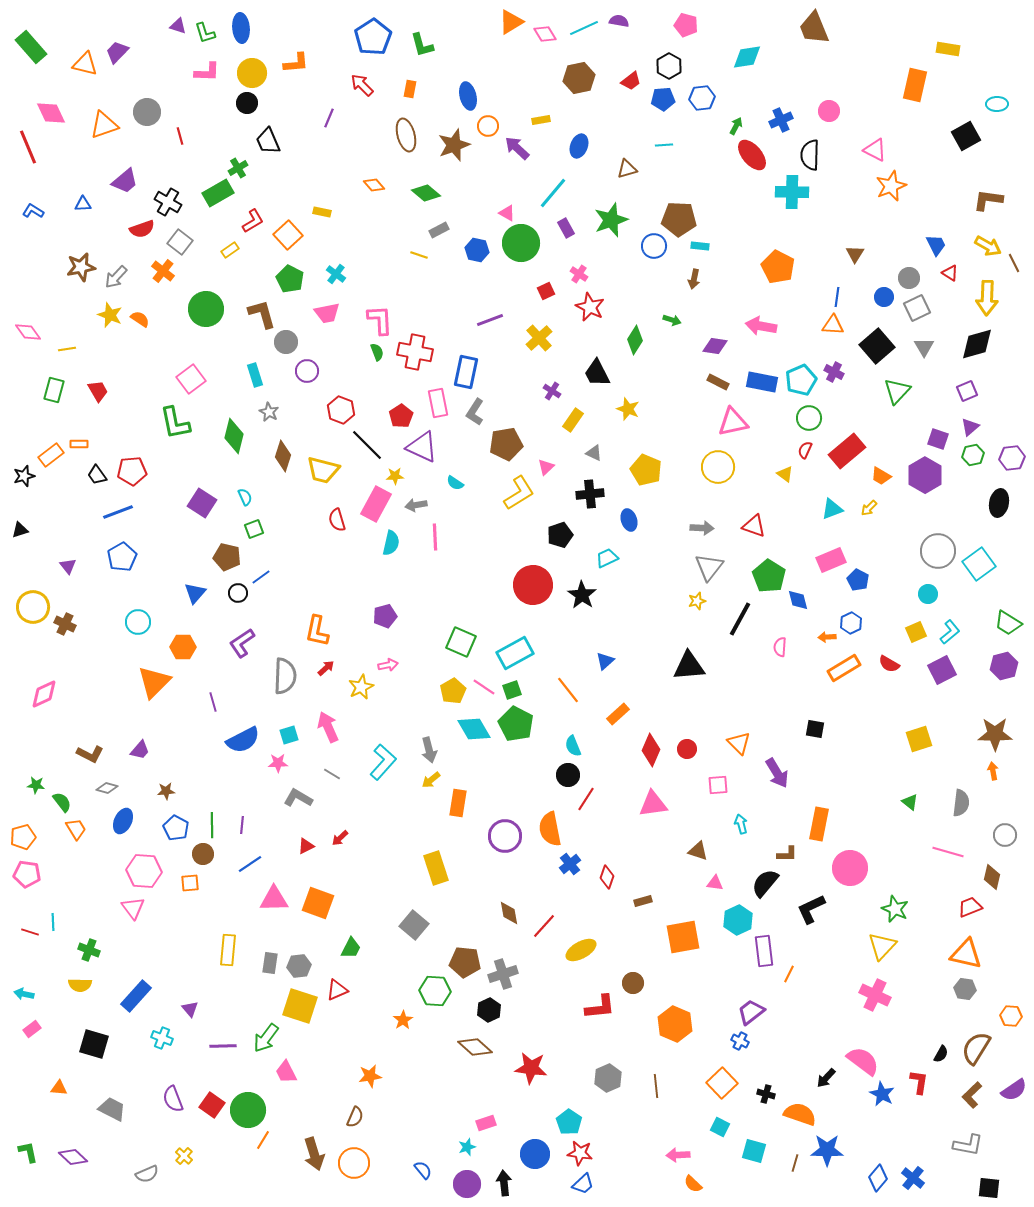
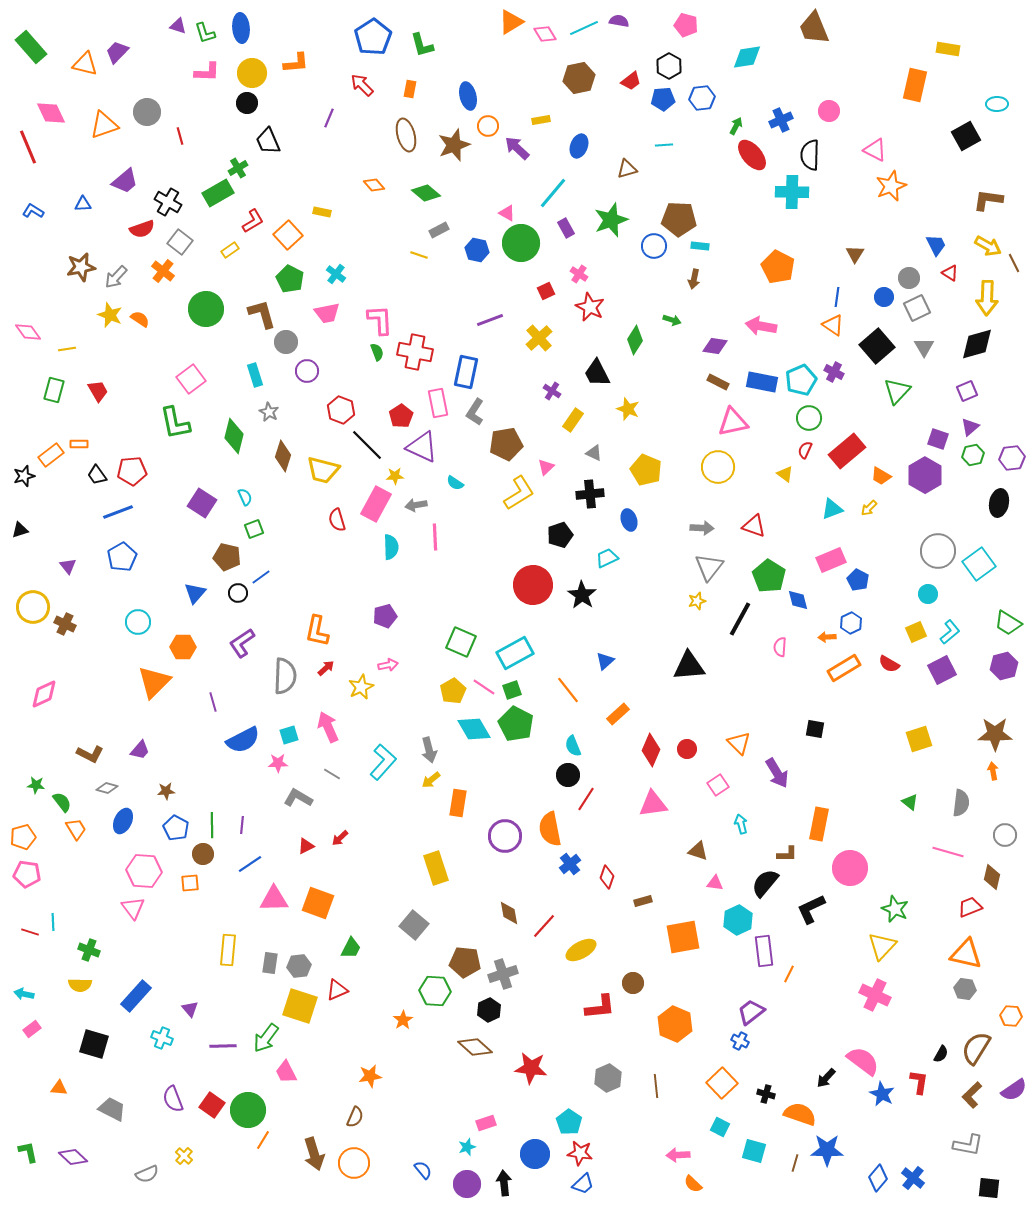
orange triangle at (833, 325): rotated 30 degrees clockwise
cyan semicircle at (391, 543): moved 4 px down; rotated 15 degrees counterclockwise
pink square at (718, 785): rotated 30 degrees counterclockwise
